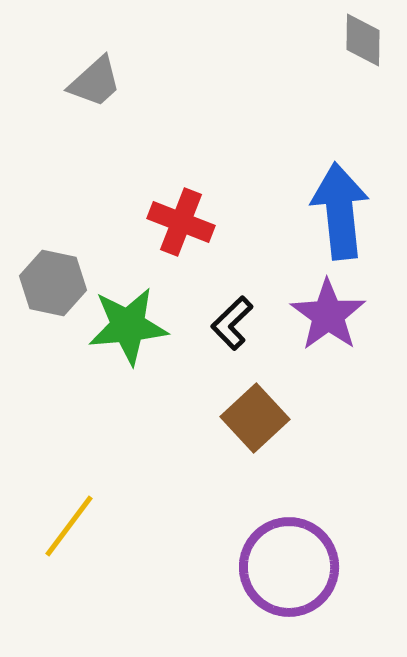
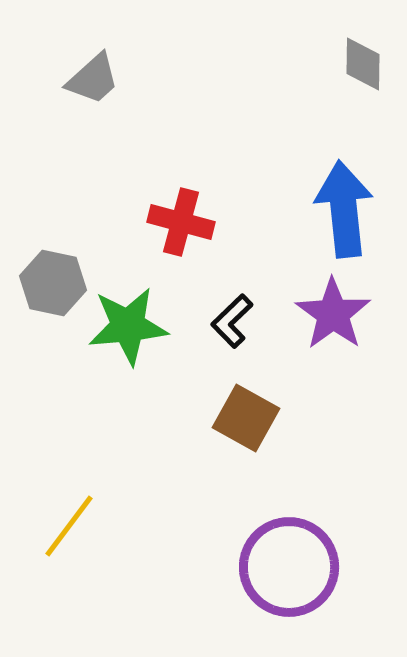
gray diamond: moved 24 px down
gray trapezoid: moved 2 px left, 3 px up
blue arrow: moved 4 px right, 2 px up
red cross: rotated 6 degrees counterclockwise
purple star: moved 5 px right, 1 px up
black L-shape: moved 2 px up
brown square: moved 9 px left; rotated 18 degrees counterclockwise
